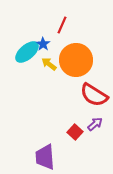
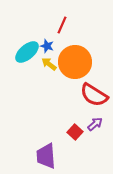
blue star: moved 4 px right, 2 px down; rotated 16 degrees counterclockwise
orange circle: moved 1 px left, 2 px down
purple trapezoid: moved 1 px right, 1 px up
